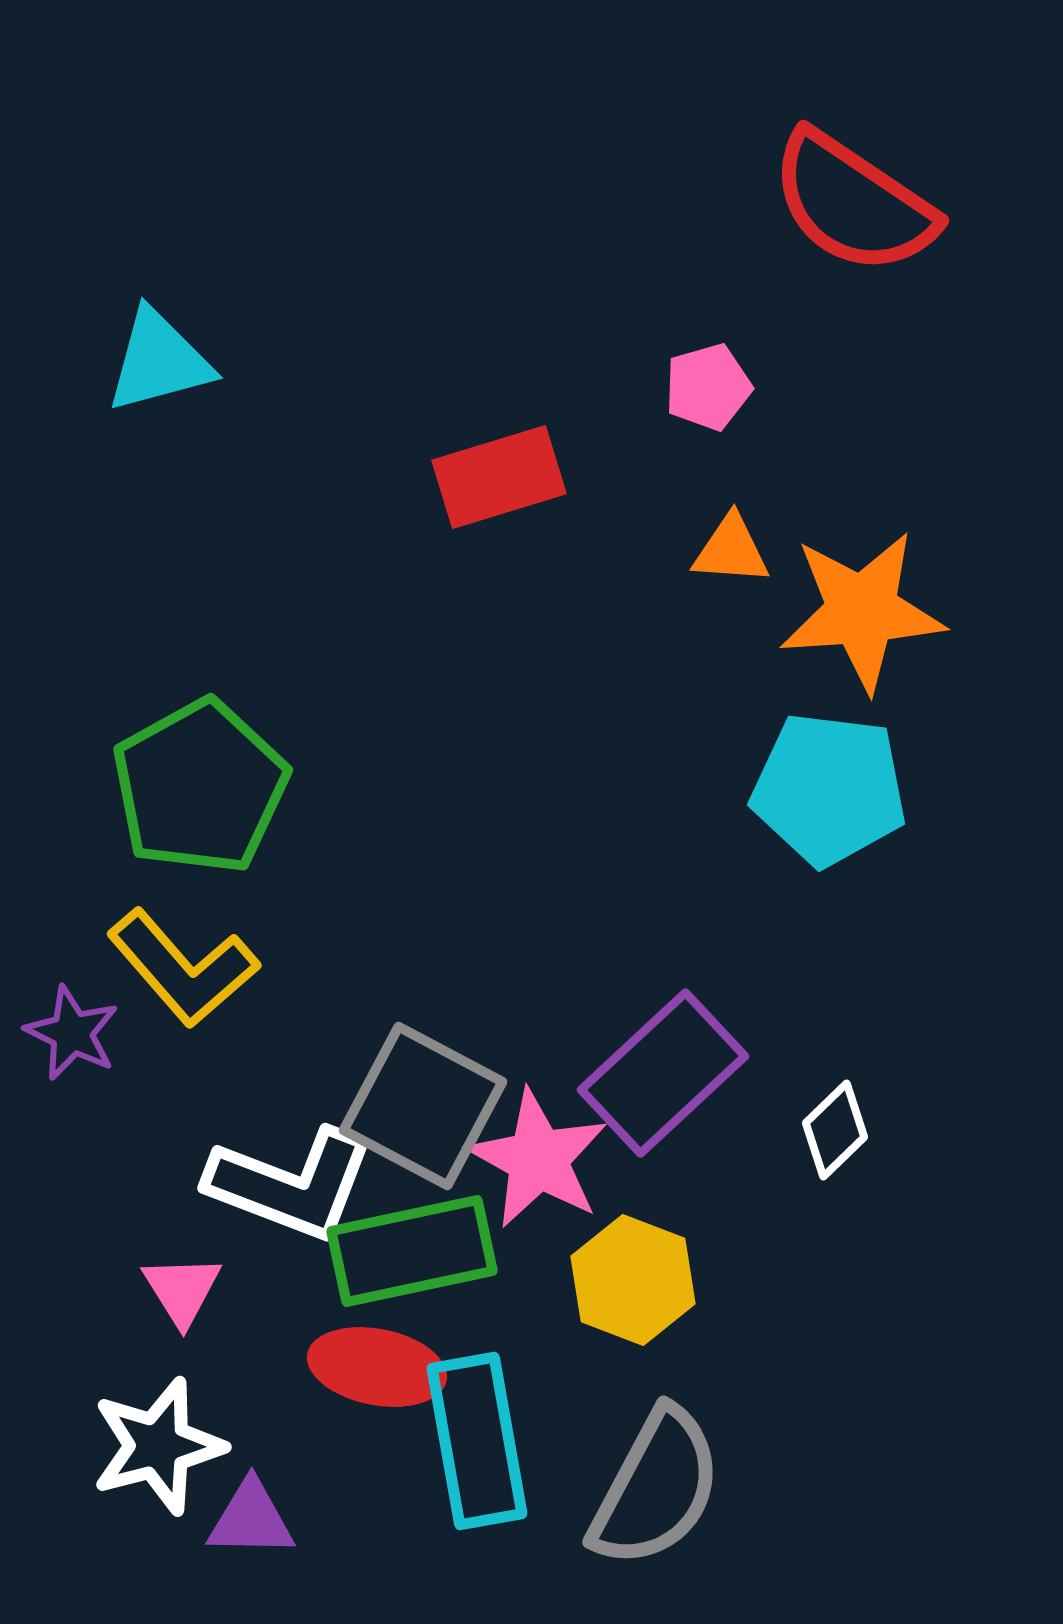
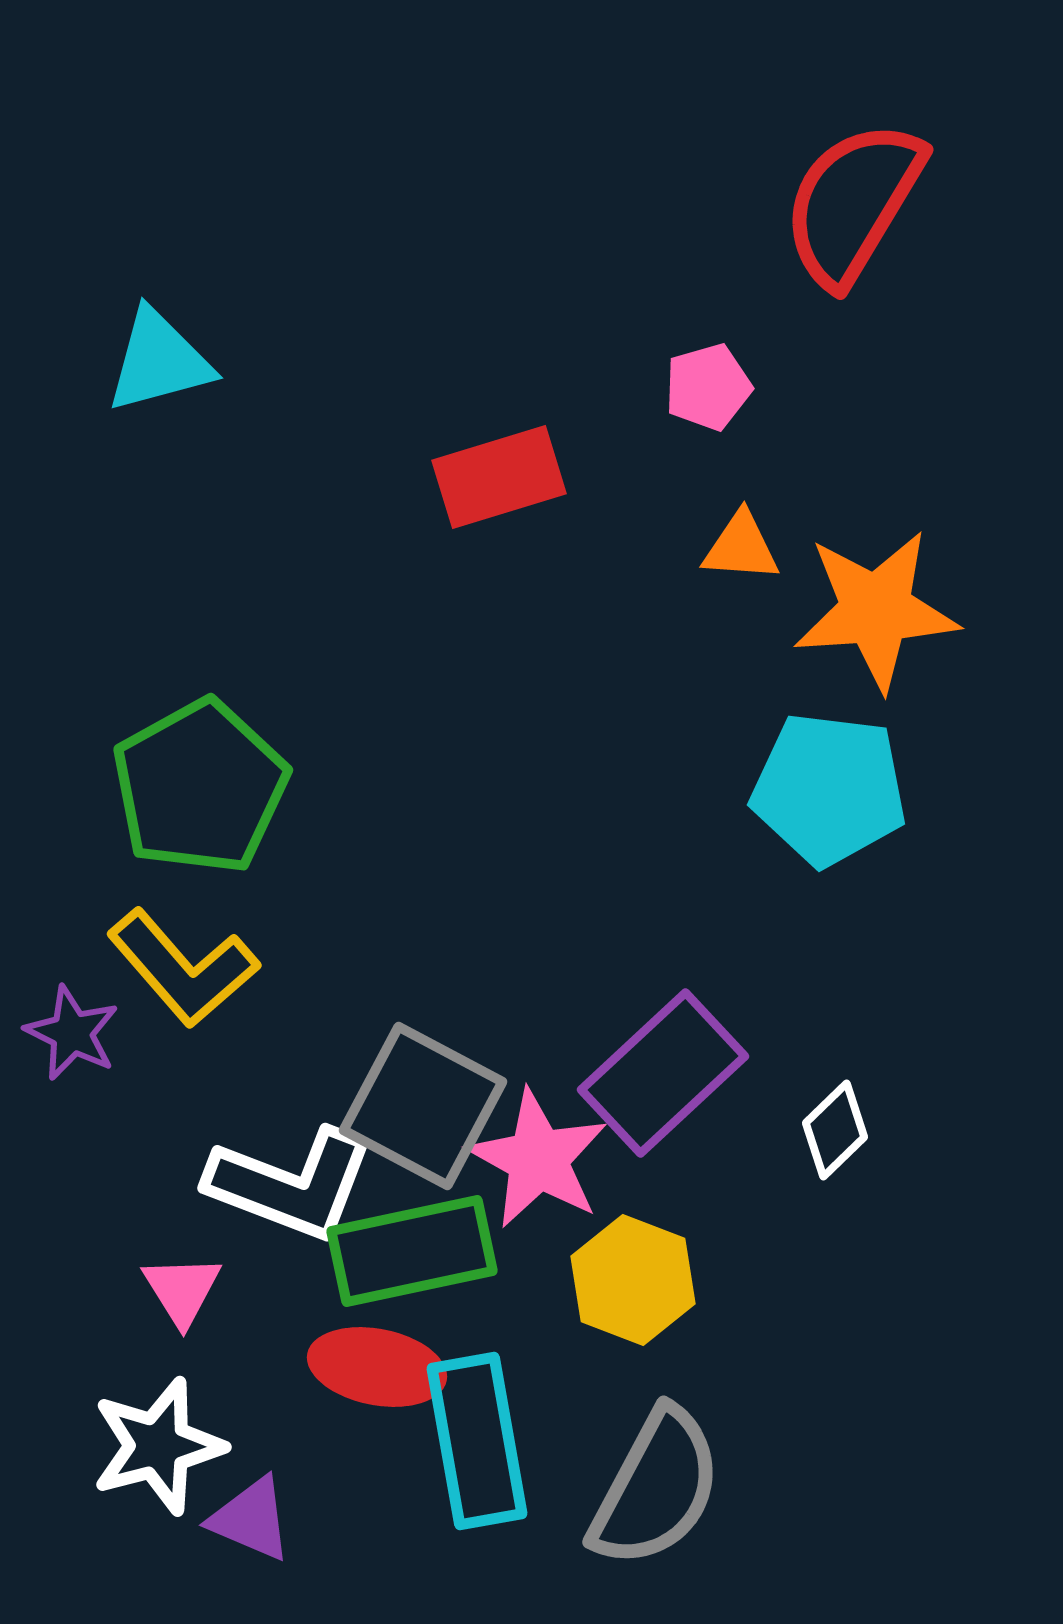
red semicircle: rotated 87 degrees clockwise
orange triangle: moved 10 px right, 3 px up
orange star: moved 14 px right, 1 px up
purple triangle: rotated 22 degrees clockwise
